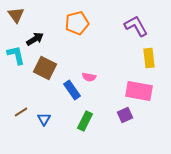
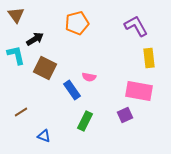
blue triangle: moved 17 px down; rotated 40 degrees counterclockwise
